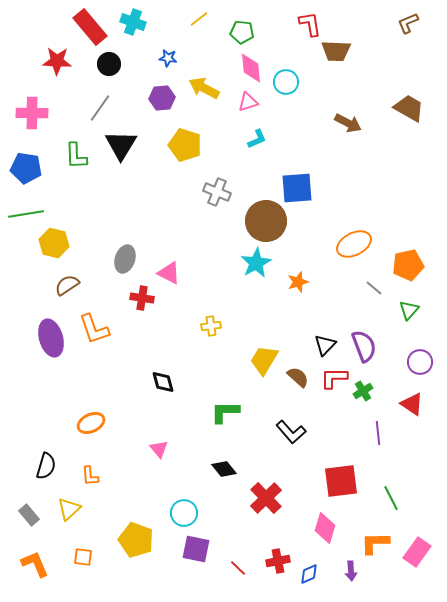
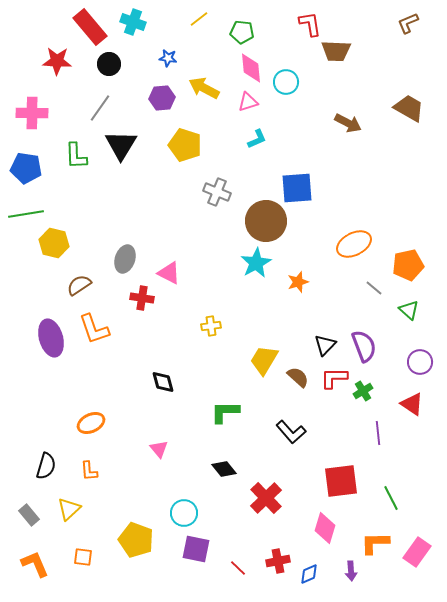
brown semicircle at (67, 285): moved 12 px right
green triangle at (409, 310): rotated 30 degrees counterclockwise
orange L-shape at (90, 476): moved 1 px left, 5 px up
